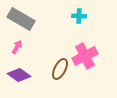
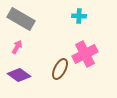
pink cross: moved 2 px up
